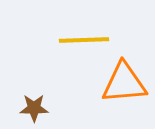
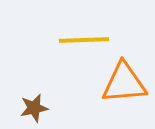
brown star: rotated 12 degrees counterclockwise
